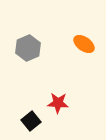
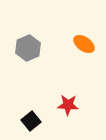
red star: moved 10 px right, 2 px down
